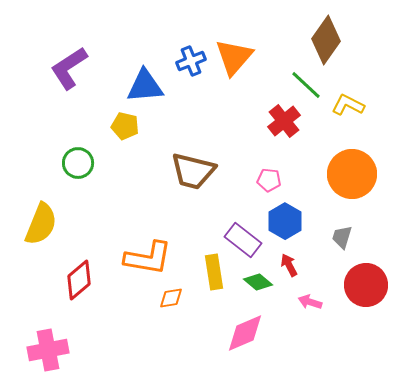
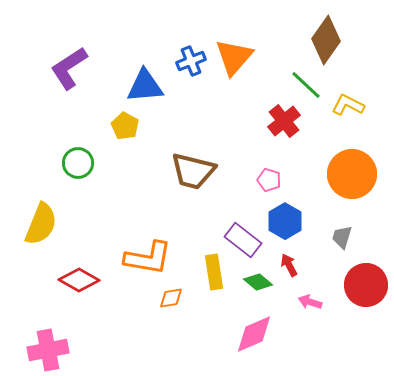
yellow pentagon: rotated 16 degrees clockwise
pink pentagon: rotated 10 degrees clockwise
red diamond: rotated 69 degrees clockwise
pink diamond: moved 9 px right, 1 px down
